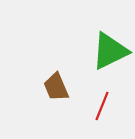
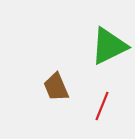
green triangle: moved 1 px left, 5 px up
